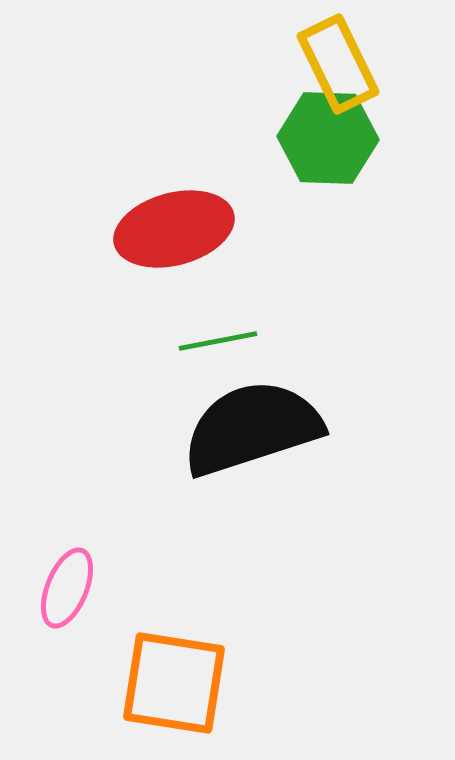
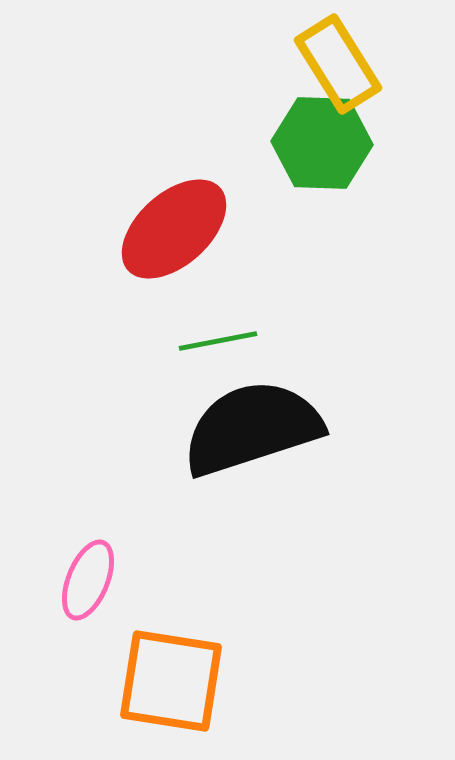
yellow rectangle: rotated 6 degrees counterclockwise
green hexagon: moved 6 px left, 5 px down
red ellipse: rotated 27 degrees counterclockwise
pink ellipse: moved 21 px right, 8 px up
orange square: moved 3 px left, 2 px up
